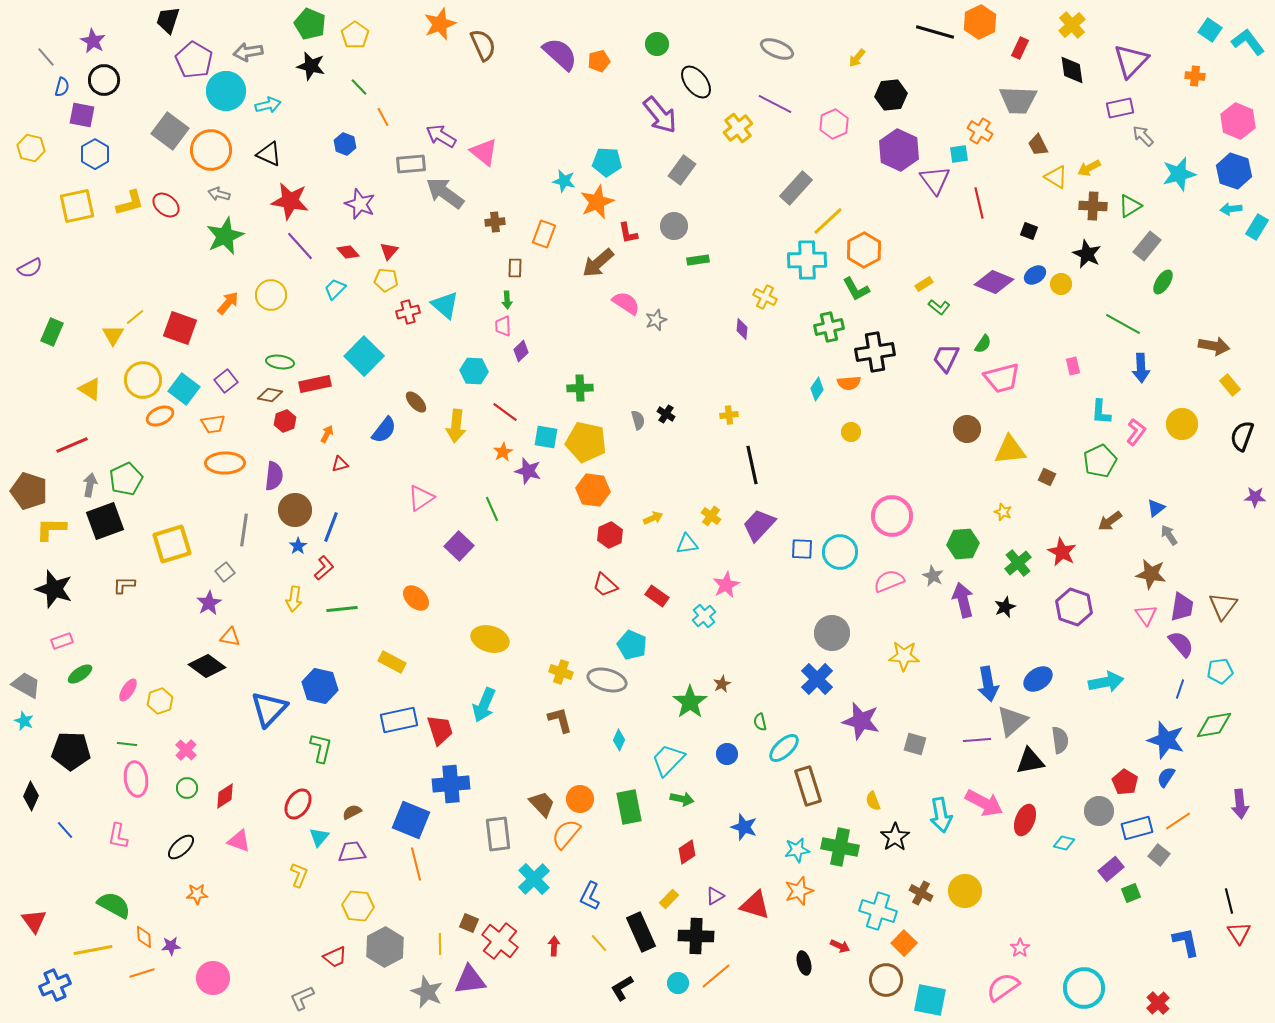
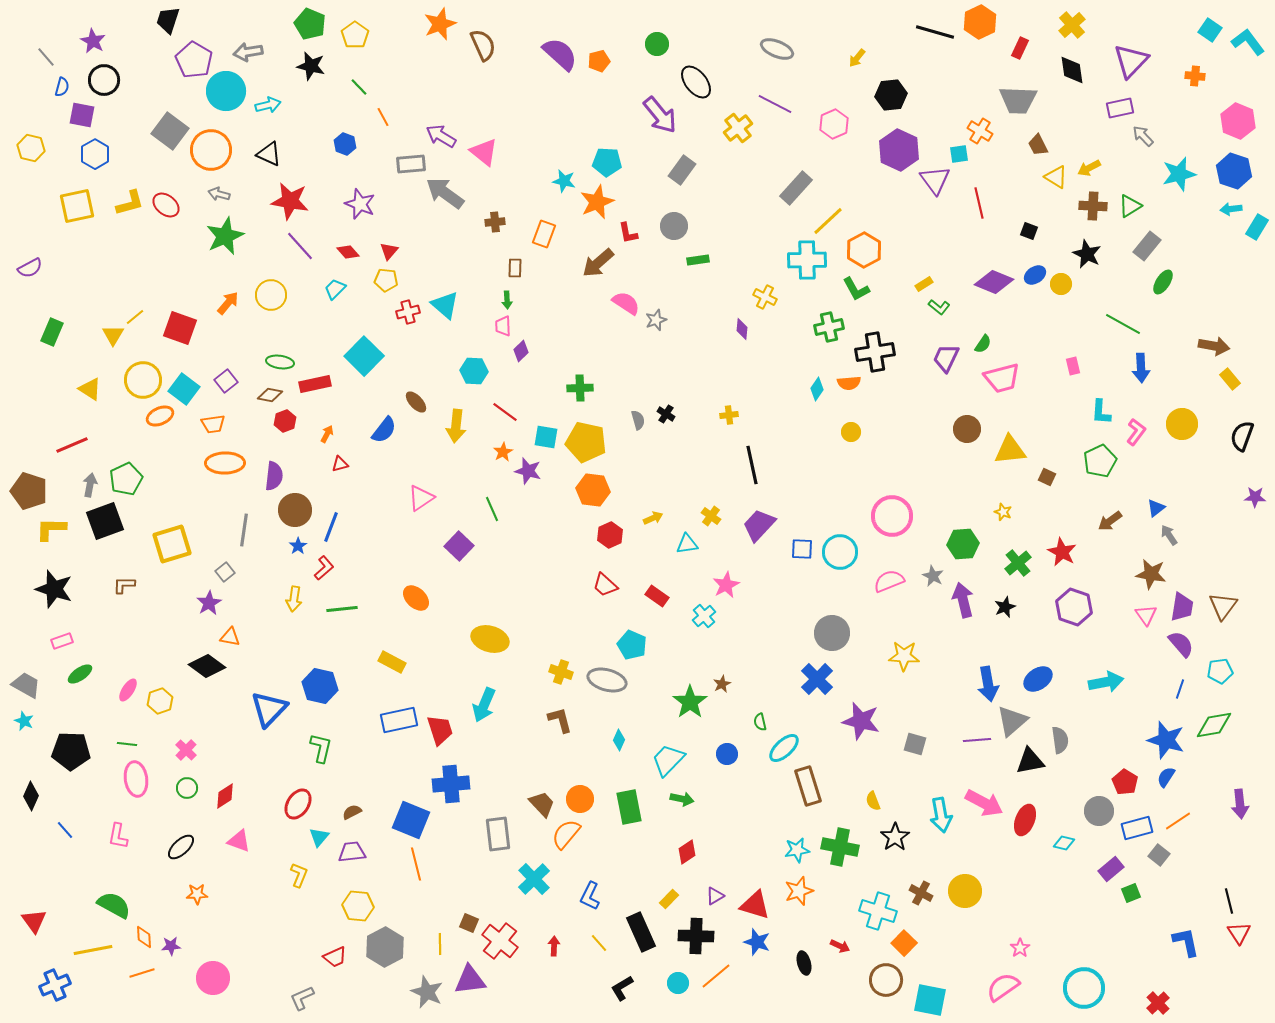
yellow rectangle at (1230, 385): moved 6 px up
blue star at (744, 827): moved 13 px right, 115 px down
